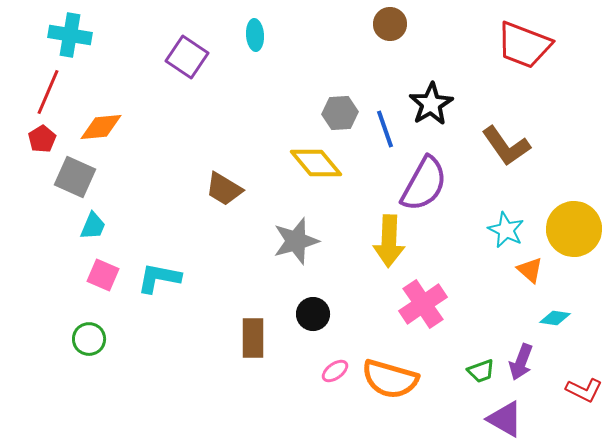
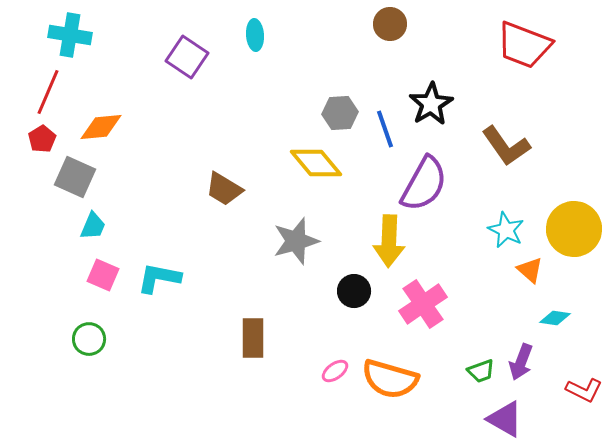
black circle: moved 41 px right, 23 px up
